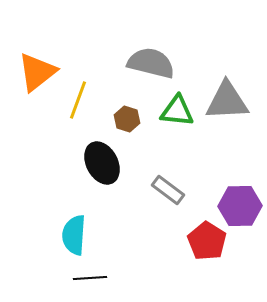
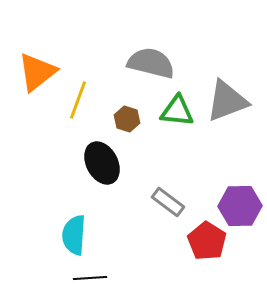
gray triangle: rotated 18 degrees counterclockwise
gray rectangle: moved 12 px down
